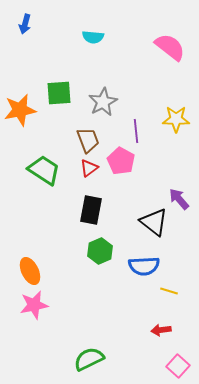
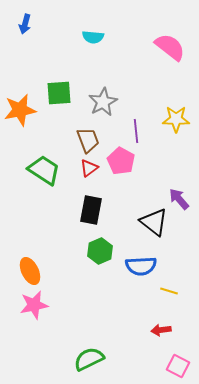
blue semicircle: moved 3 px left
pink square: rotated 15 degrees counterclockwise
